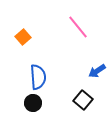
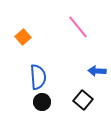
blue arrow: rotated 36 degrees clockwise
black circle: moved 9 px right, 1 px up
